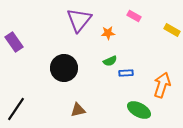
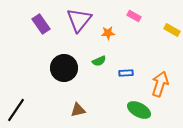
purple rectangle: moved 27 px right, 18 px up
green semicircle: moved 11 px left
orange arrow: moved 2 px left, 1 px up
black line: moved 1 px down
